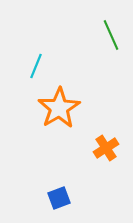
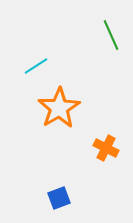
cyan line: rotated 35 degrees clockwise
orange cross: rotated 30 degrees counterclockwise
